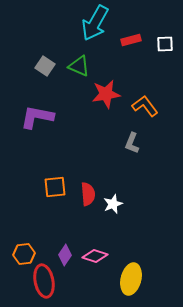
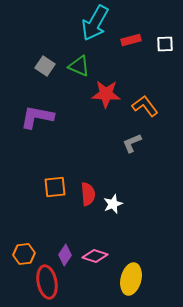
red star: rotated 12 degrees clockwise
gray L-shape: rotated 45 degrees clockwise
red ellipse: moved 3 px right, 1 px down
